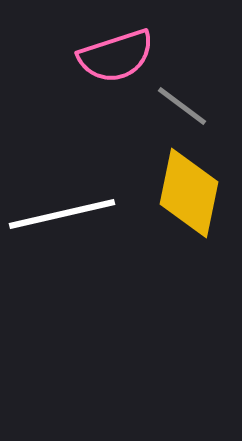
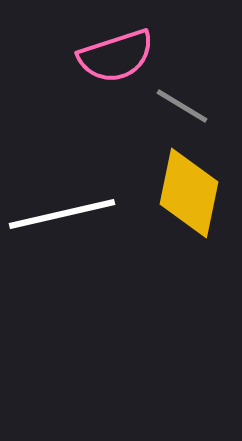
gray line: rotated 6 degrees counterclockwise
